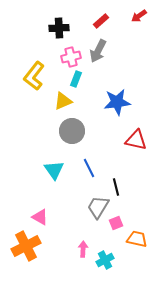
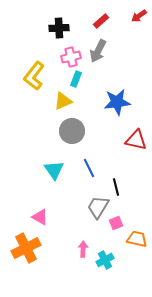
orange cross: moved 2 px down
